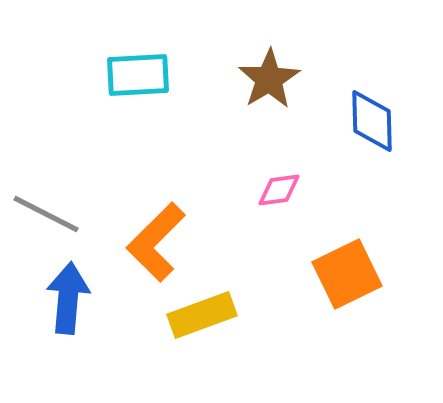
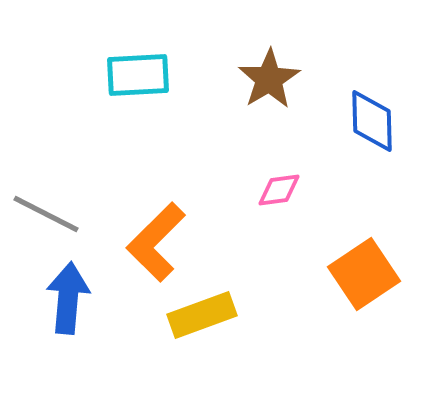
orange square: moved 17 px right; rotated 8 degrees counterclockwise
